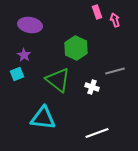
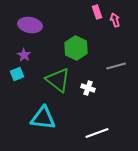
gray line: moved 1 px right, 5 px up
white cross: moved 4 px left, 1 px down
